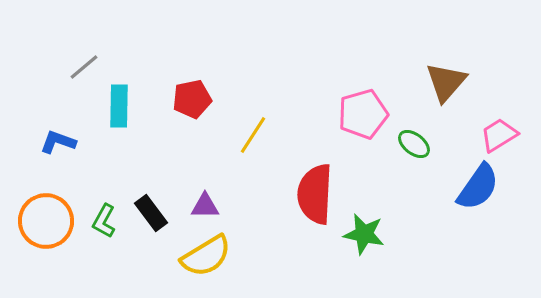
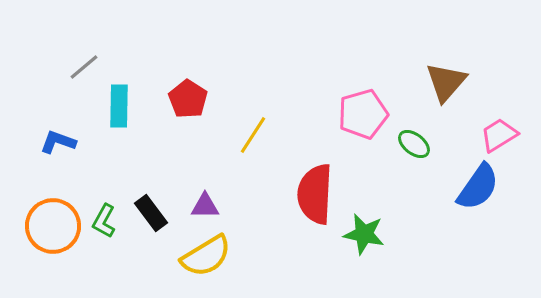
red pentagon: moved 4 px left; rotated 27 degrees counterclockwise
orange circle: moved 7 px right, 5 px down
